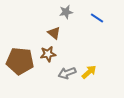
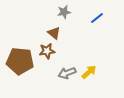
gray star: moved 2 px left
blue line: rotated 72 degrees counterclockwise
brown star: moved 1 px left, 3 px up
